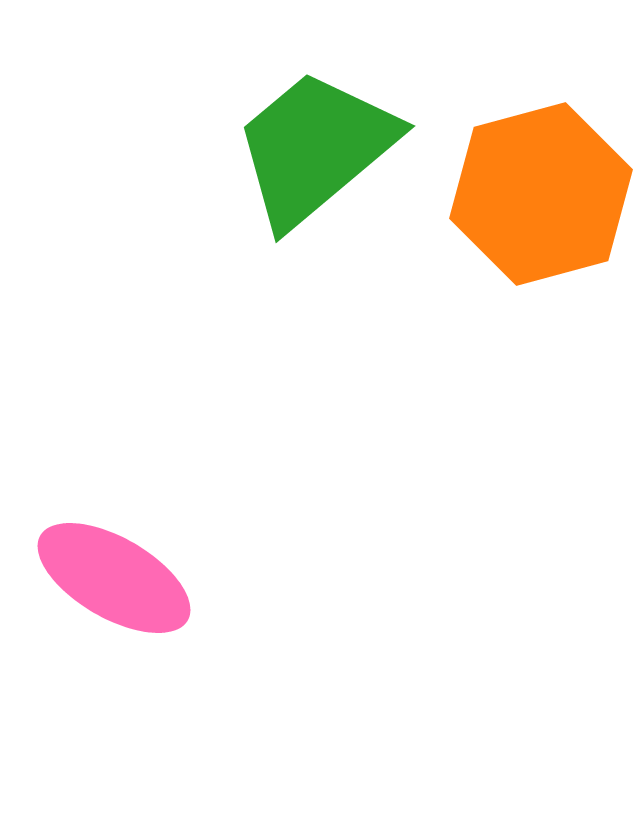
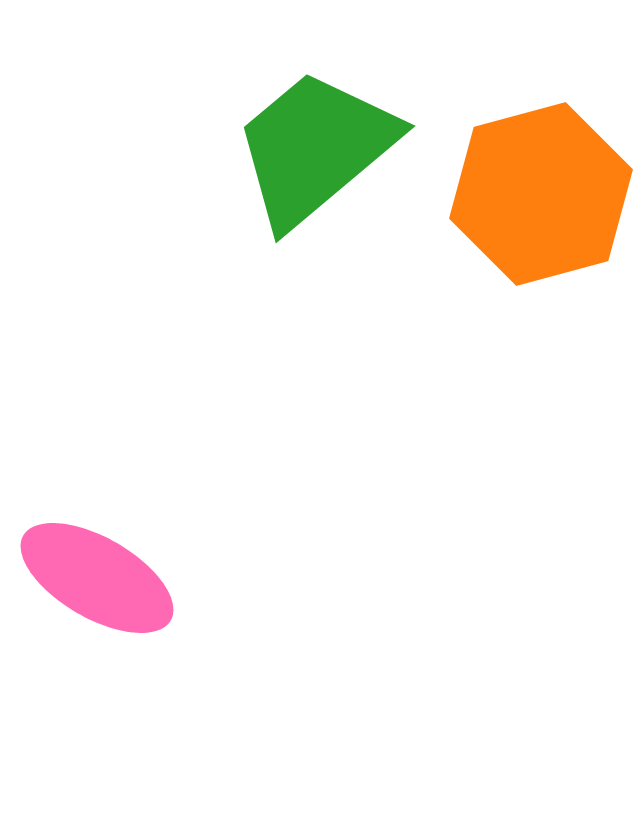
pink ellipse: moved 17 px left
